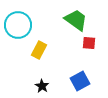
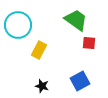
black star: rotated 16 degrees counterclockwise
